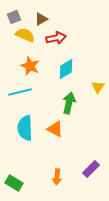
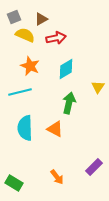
purple rectangle: moved 3 px right, 2 px up
orange arrow: rotated 42 degrees counterclockwise
